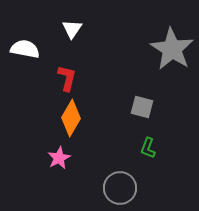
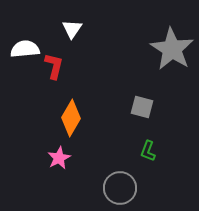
white semicircle: rotated 16 degrees counterclockwise
red L-shape: moved 13 px left, 12 px up
green L-shape: moved 3 px down
